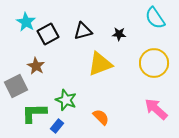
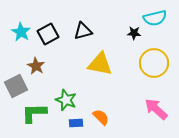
cyan semicircle: rotated 70 degrees counterclockwise
cyan star: moved 5 px left, 10 px down
black star: moved 15 px right, 1 px up
yellow triangle: rotated 32 degrees clockwise
blue rectangle: moved 19 px right, 3 px up; rotated 48 degrees clockwise
